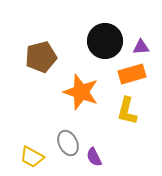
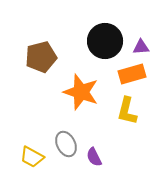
gray ellipse: moved 2 px left, 1 px down
